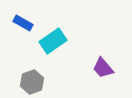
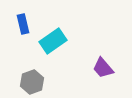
blue rectangle: moved 1 px down; rotated 48 degrees clockwise
